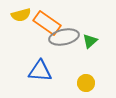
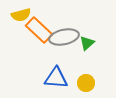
orange rectangle: moved 8 px left, 7 px down; rotated 8 degrees clockwise
green triangle: moved 3 px left, 2 px down
blue triangle: moved 16 px right, 7 px down
